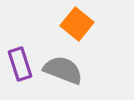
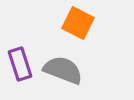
orange square: moved 1 px right, 1 px up; rotated 12 degrees counterclockwise
